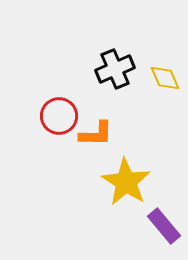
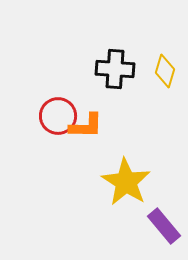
black cross: rotated 27 degrees clockwise
yellow diamond: moved 7 px up; rotated 40 degrees clockwise
red circle: moved 1 px left
orange L-shape: moved 10 px left, 8 px up
